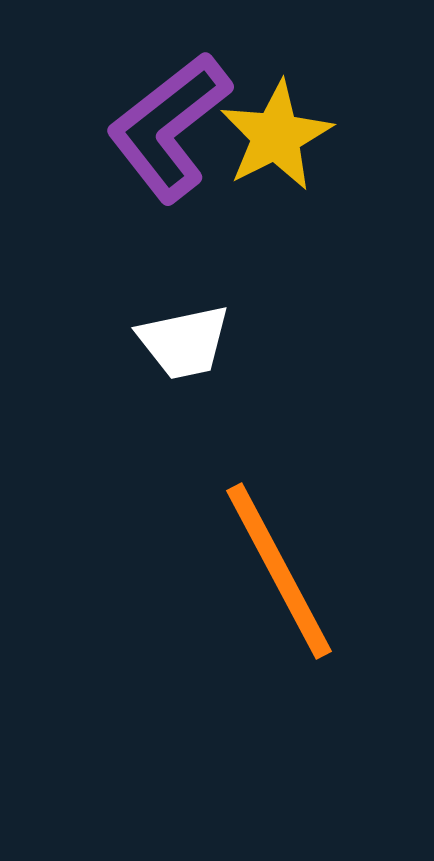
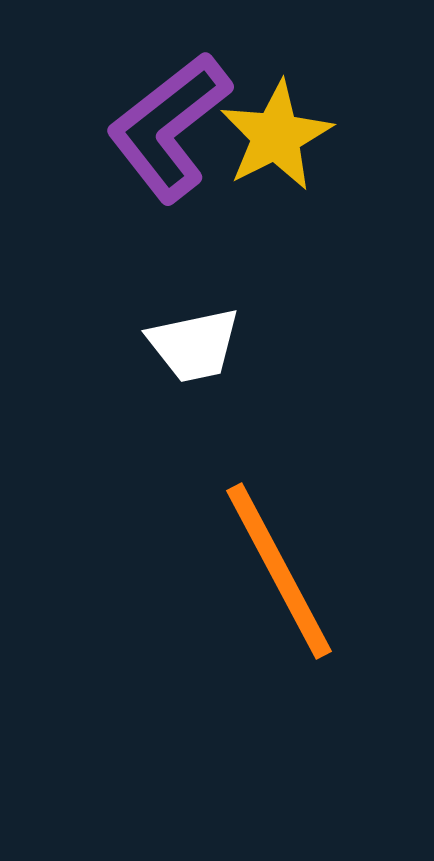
white trapezoid: moved 10 px right, 3 px down
